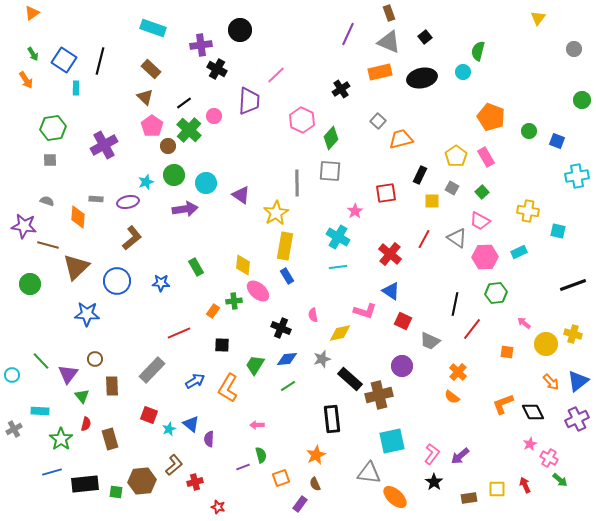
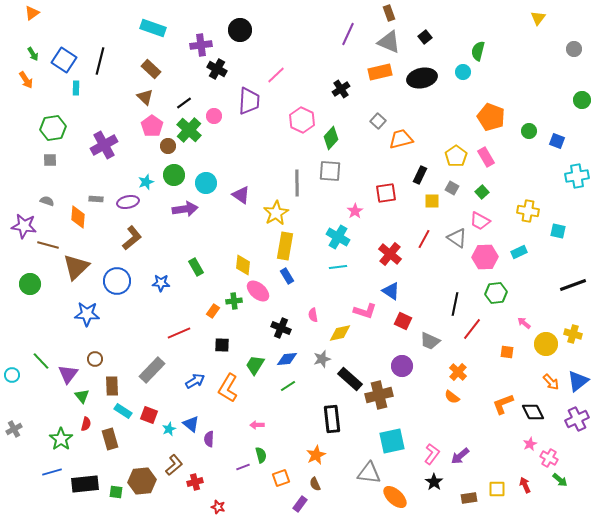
cyan rectangle at (40, 411): moved 83 px right; rotated 30 degrees clockwise
